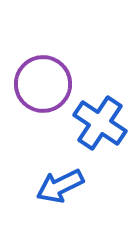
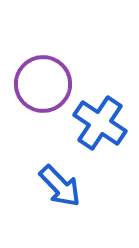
blue arrow: rotated 108 degrees counterclockwise
